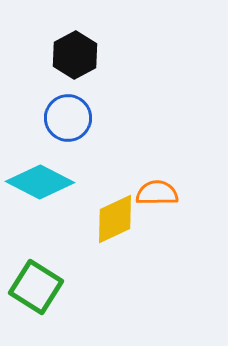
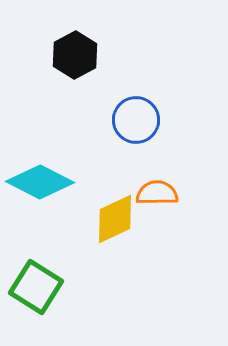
blue circle: moved 68 px right, 2 px down
